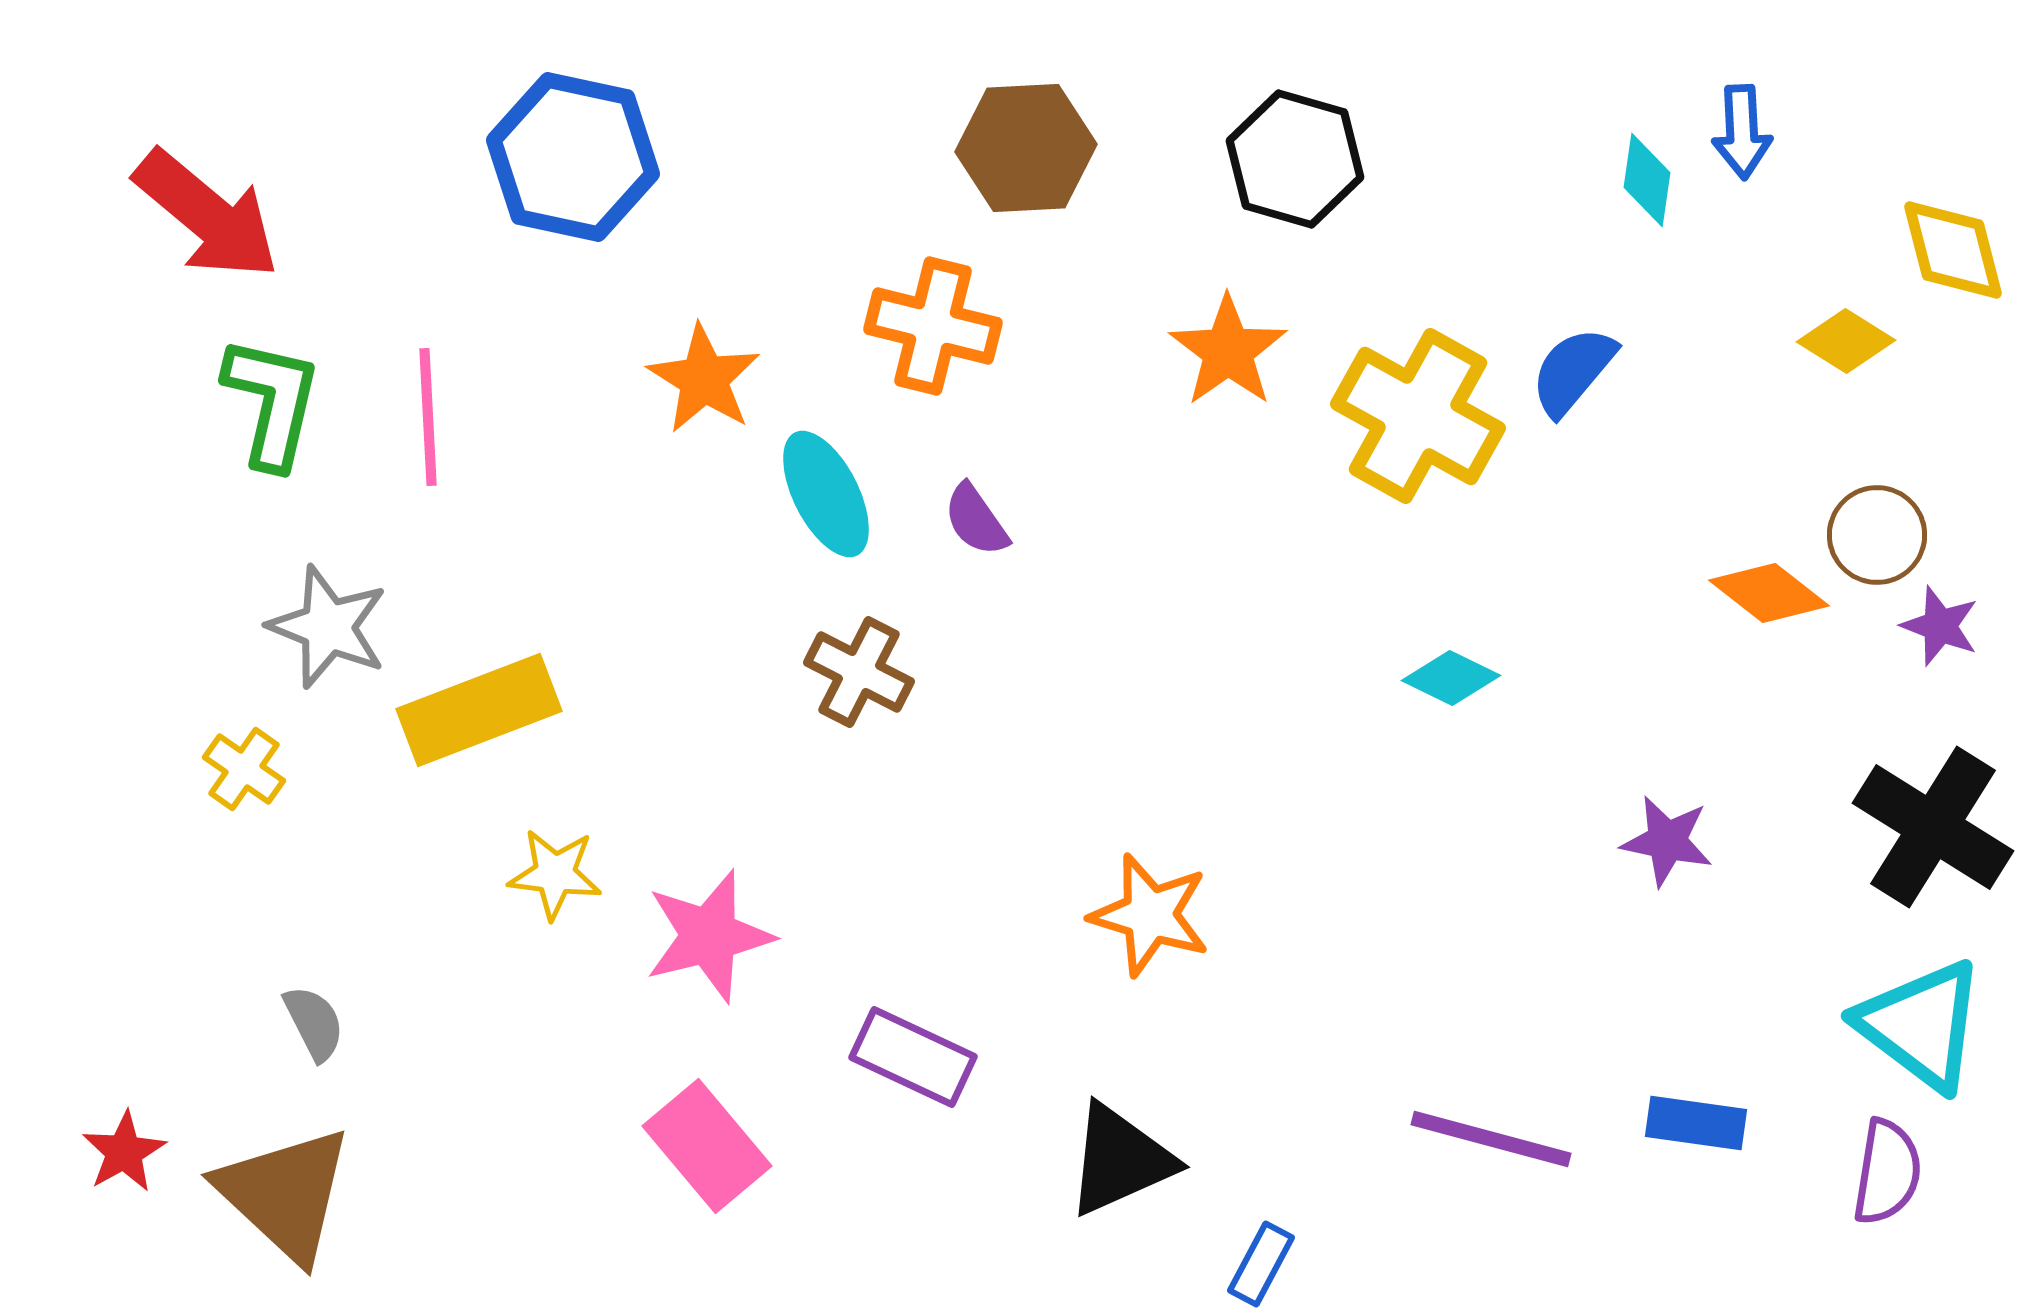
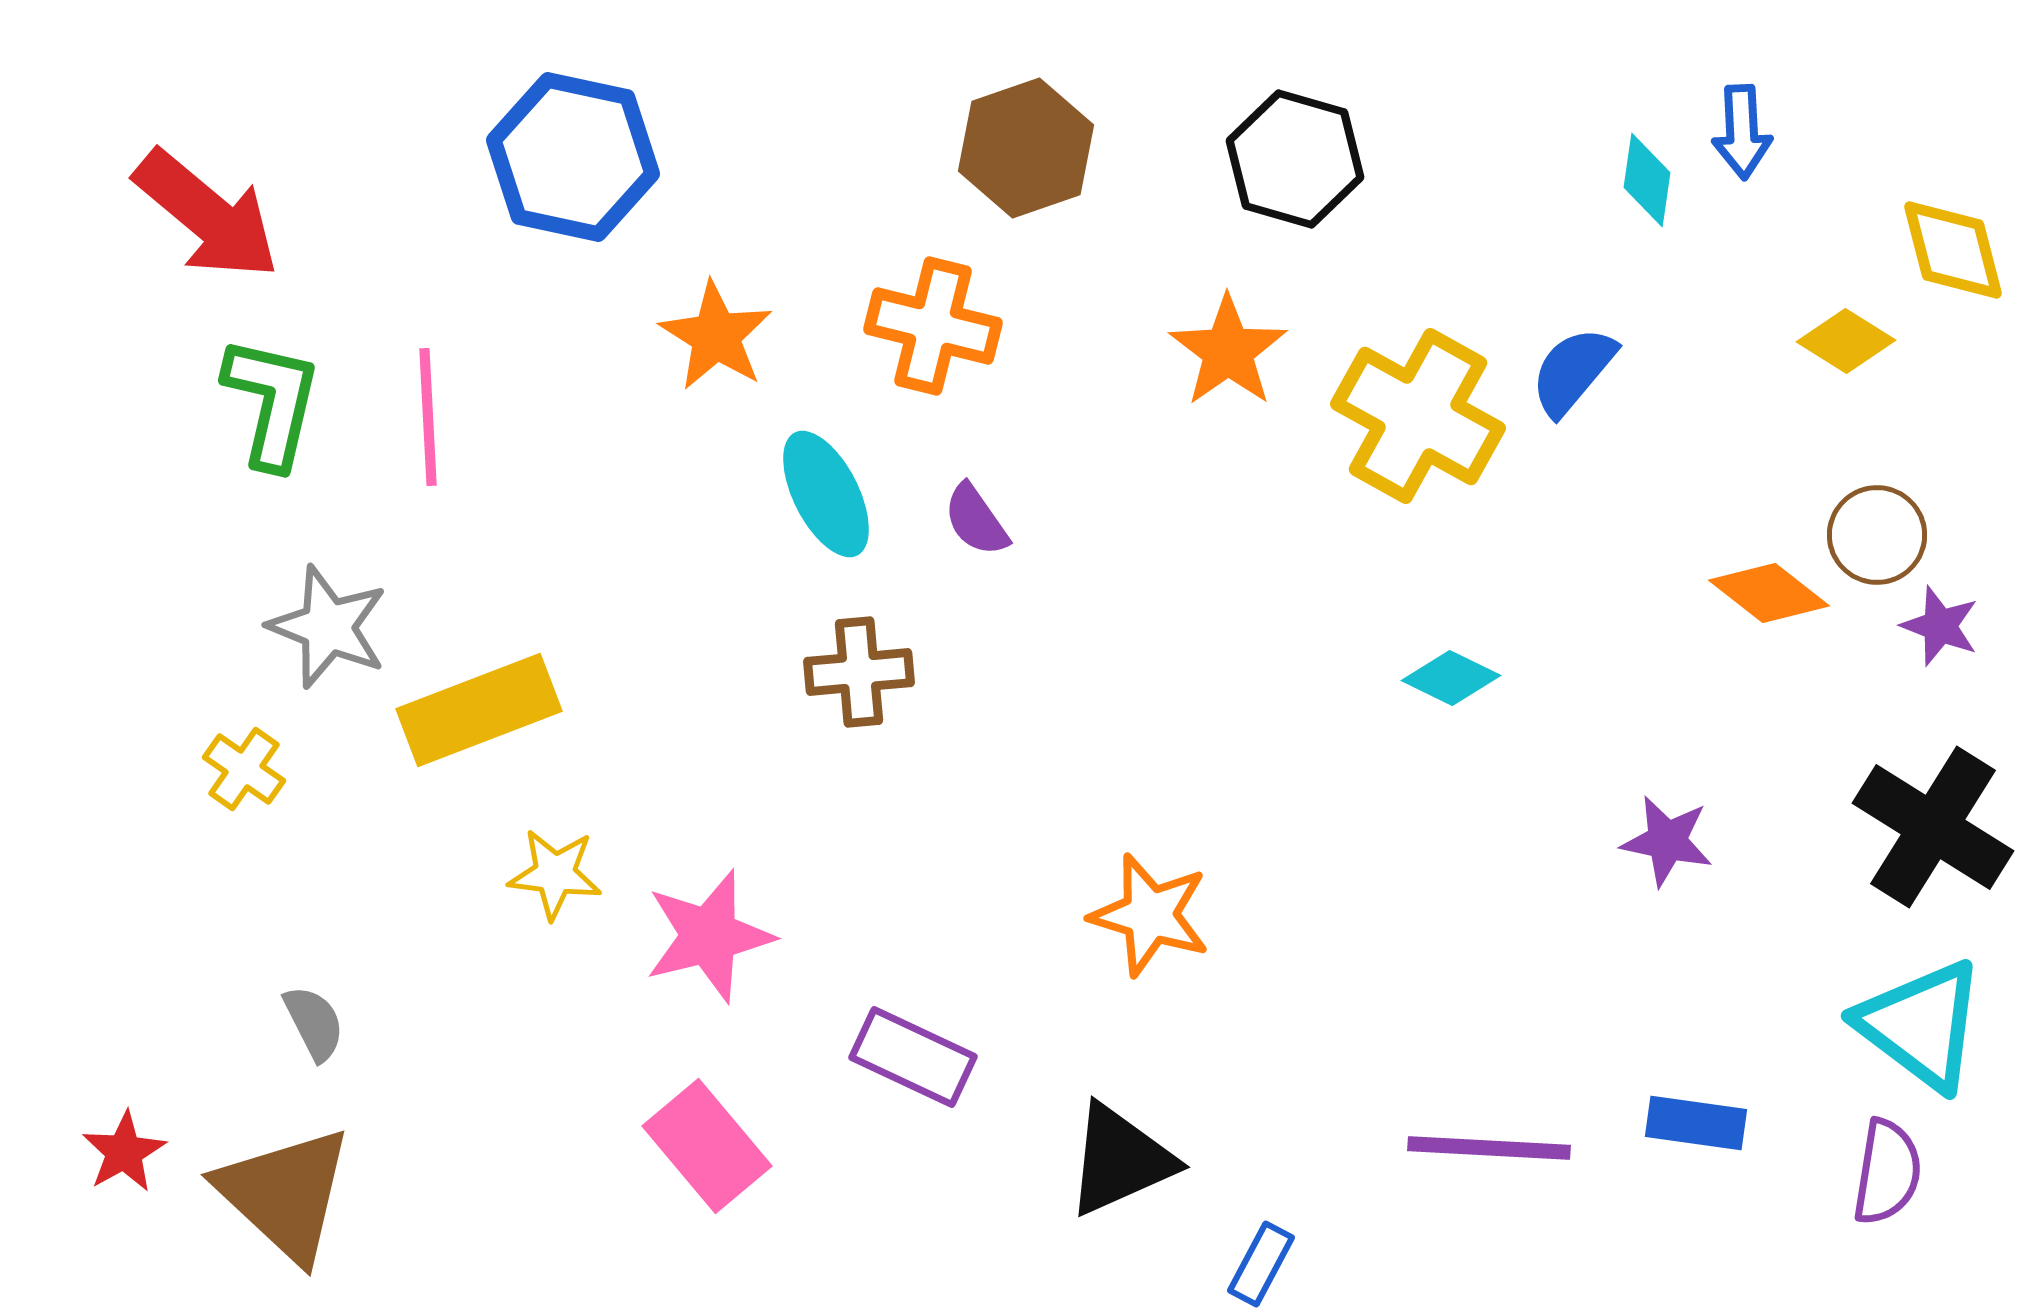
brown hexagon at (1026, 148): rotated 16 degrees counterclockwise
orange star at (704, 379): moved 12 px right, 43 px up
brown cross at (859, 672): rotated 32 degrees counterclockwise
purple line at (1491, 1139): moved 2 px left, 9 px down; rotated 12 degrees counterclockwise
